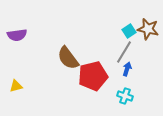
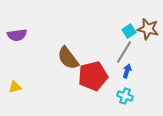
blue arrow: moved 2 px down
yellow triangle: moved 1 px left, 1 px down
